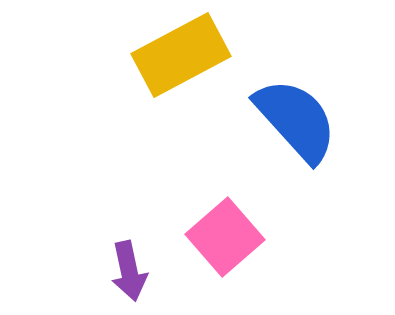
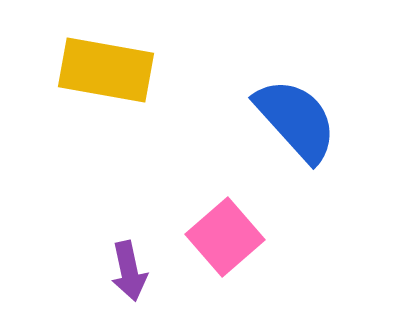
yellow rectangle: moved 75 px left, 15 px down; rotated 38 degrees clockwise
